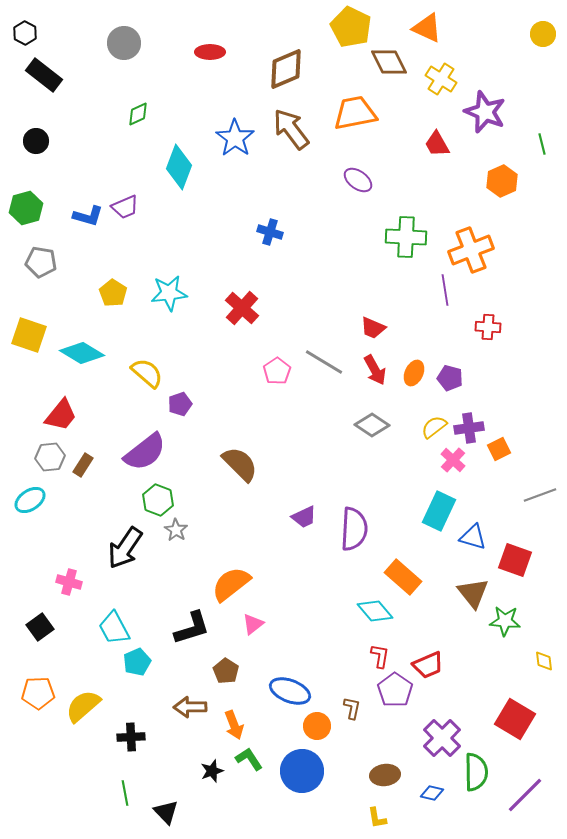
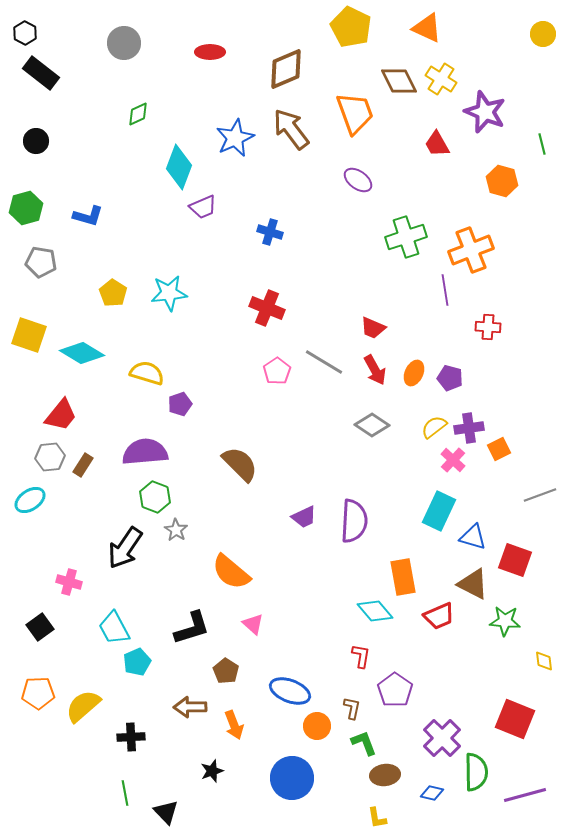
brown diamond at (389, 62): moved 10 px right, 19 px down
black rectangle at (44, 75): moved 3 px left, 2 px up
orange trapezoid at (355, 113): rotated 81 degrees clockwise
blue star at (235, 138): rotated 12 degrees clockwise
orange hexagon at (502, 181): rotated 20 degrees counterclockwise
purple trapezoid at (125, 207): moved 78 px right
green cross at (406, 237): rotated 21 degrees counterclockwise
red cross at (242, 308): moved 25 px right; rotated 20 degrees counterclockwise
yellow semicircle at (147, 373): rotated 24 degrees counterclockwise
purple semicircle at (145, 452): rotated 147 degrees counterclockwise
green hexagon at (158, 500): moved 3 px left, 3 px up
purple semicircle at (354, 529): moved 8 px up
orange rectangle at (403, 577): rotated 39 degrees clockwise
orange semicircle at (231, 584): moved 12 px up; rotated 102 degrees counterclockwise
brown triangle at (473, 593): moved 9 px up; rotated 24 degrees counterclockwise
pink triangle at (253, 624): rotated 40 degrees counterclockwise
red L-shape at (380, 656): moved 19 px left
red trapezoid at (428, 665): moved 11 px right, 49 px up
red square at (515, 719): rotated 9 degrees counterclockwise
green L-shape at (249, 759): moved 115 px right, 16 px up; rotated 12 degrees clockwise
blue circle at (302, 771): moved 10 px left, 7 px down
purple line at (525, 795): rotated 30 degrees clockwise
